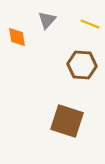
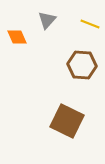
orange diamond: rotated 15 degrees counterclockwise
brown square: rotated 8 degrees clockwise
